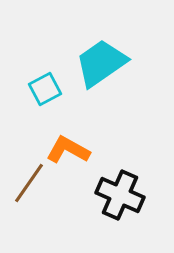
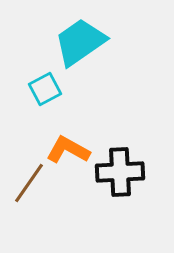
cyan trapezoid: moved 21 px left, 21 px up
black cross: moved 23 px up; rotated 27 degrees counterclockwise
